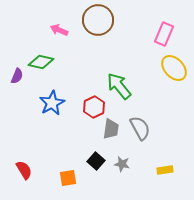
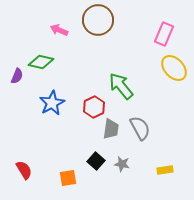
green arrow: moved 2 px right
